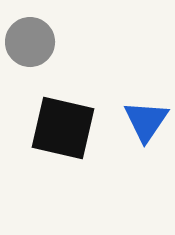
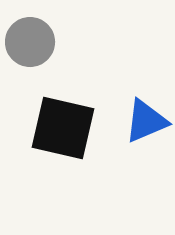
blue triangle: rotated 33 degrees clockwise
